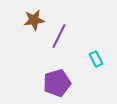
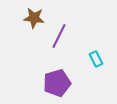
brown star: moved 2 px up; rotated 15 degrees clockwise
